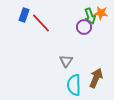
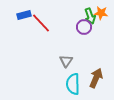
blue rectangle: rotated 56 degrees clockwise
cyan semicircle: moved 1 px left, 1 px up
